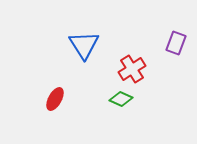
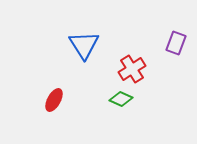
red ellipse: moved 1 px left, 1 px down
